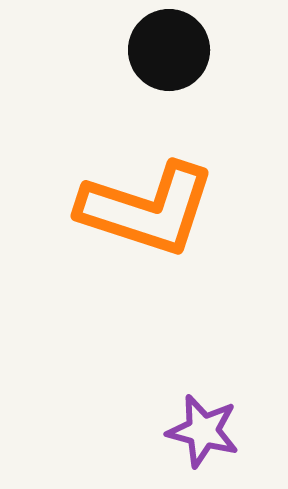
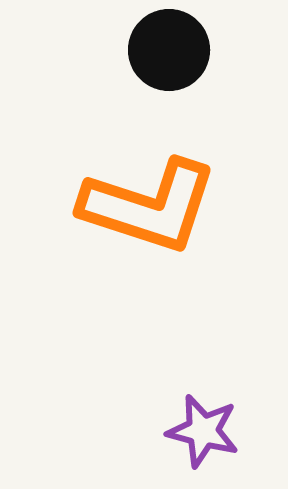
orange L-shape: moved 2 px right, 3 px up
